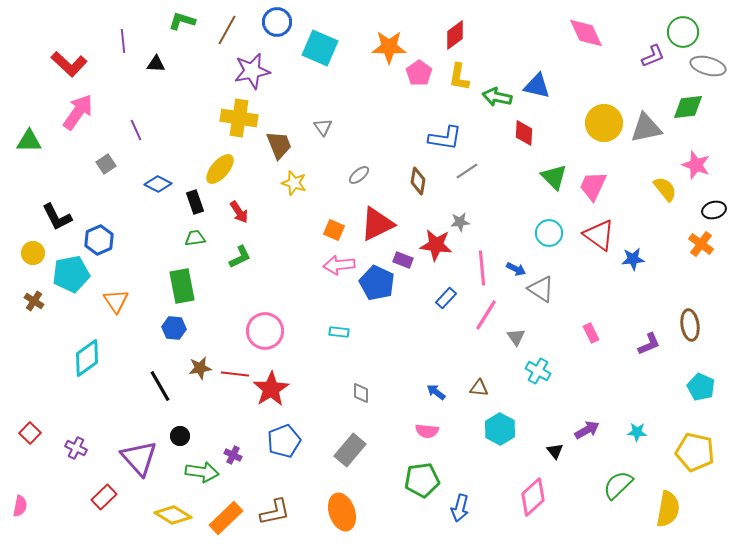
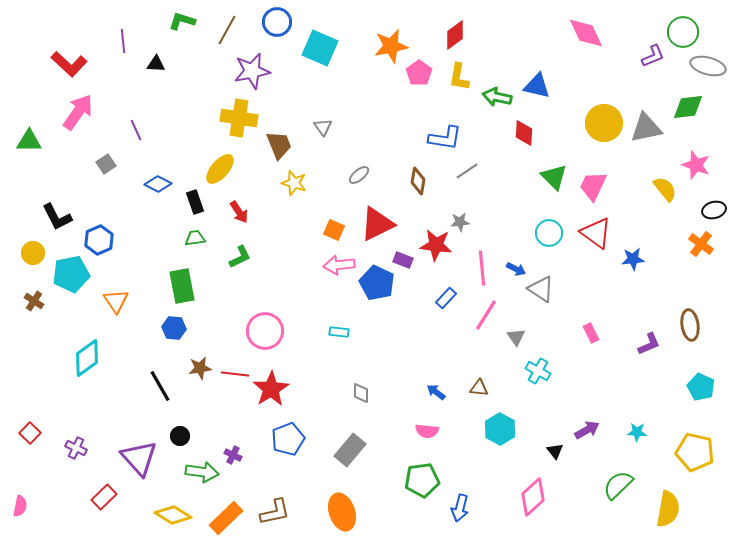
orange star at (389, 47): moved 2 px right, 1 px up; rotated 12 degrees counterclockwise
red triangle at (599, 235): moved 3 px left, 2 px up
blue pentagon at (284, 441): moved 4 px right, 2 px up
